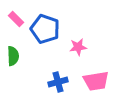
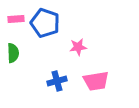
pink rectangle: rotated 49 degrees counterclockwise
blue pentagon: moved 6 px up
green semicircle: moved 3 px up
blue cross: moved 1 px left, 1 px up
